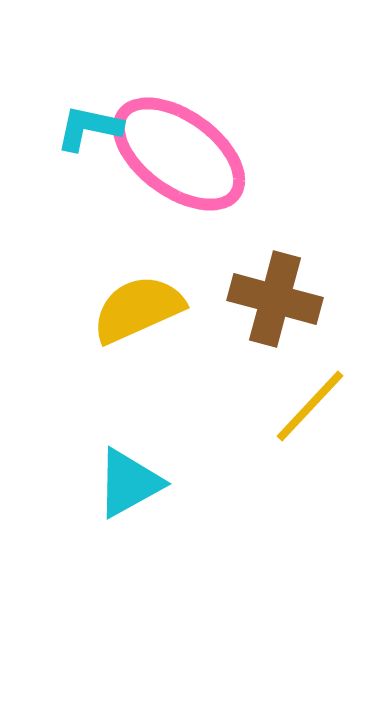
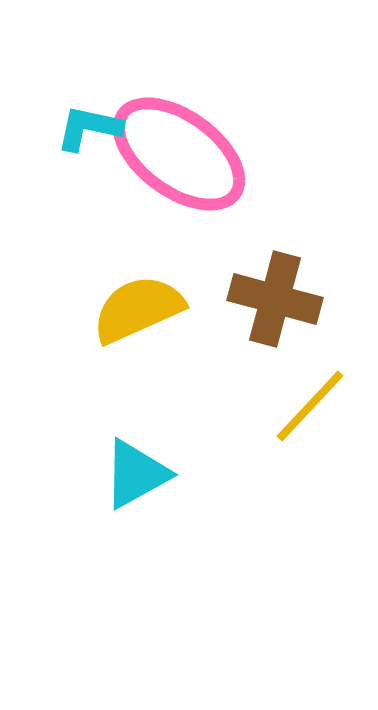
cyan triangle: moved 7 px right, 9 px up
